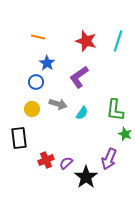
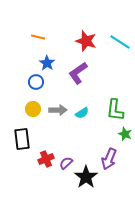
cyan line: moved 2 px right, 1 px down; rotated 75 degrees counterclockwise
purple L-shape: moved 1 px left, 4 px up
gray arrow: moved 6 px down; rotated 18 degrees counterclockwise
yellow circle: moved 1 px right
cyan semicircle: rotated 24 degrees clockwise
black rectangle: moved 3 px right, 1 px down
red cross: moved 1 px up
